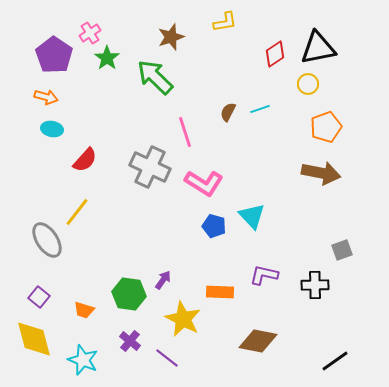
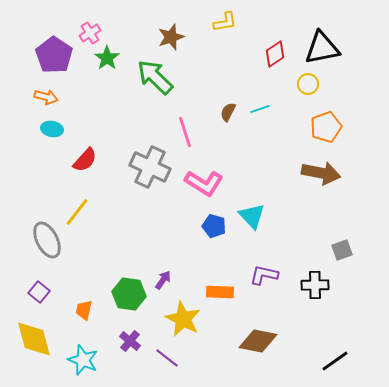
black triangle: moved 4 px right
gray ellipse: rotated 6 degrees clockwise
purple square: moved 5 px up
orange trapezoid: rotated 85 degrees clockwise
